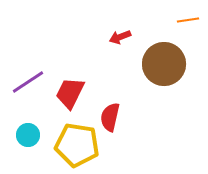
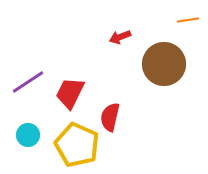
yellow pentagon: rotated 15 degrees clockwise
